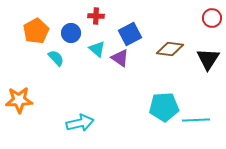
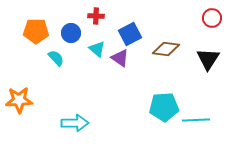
orange pentagon: rotated 30 degrees clockwise
brown diamond: moved 4 px left
cyan arrow: moved 5 px left; rotated 12 degrees clockwise
